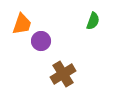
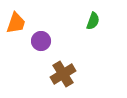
orange trapezoid: moved 6 px left, 1 px up
